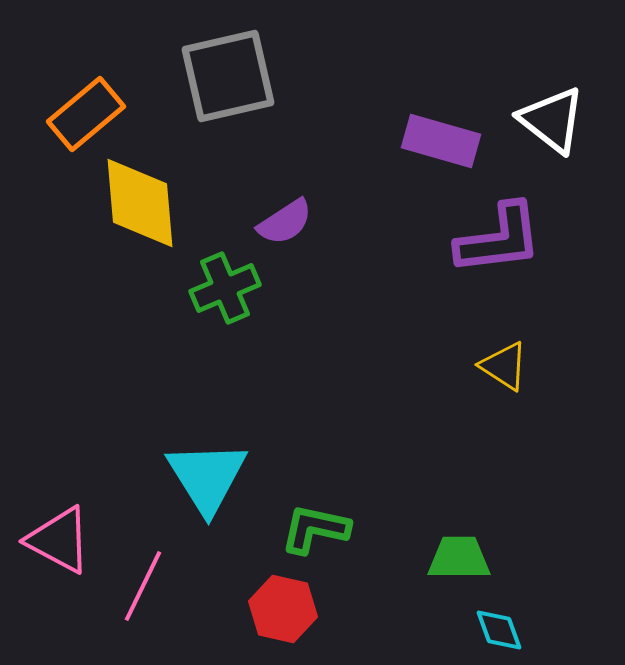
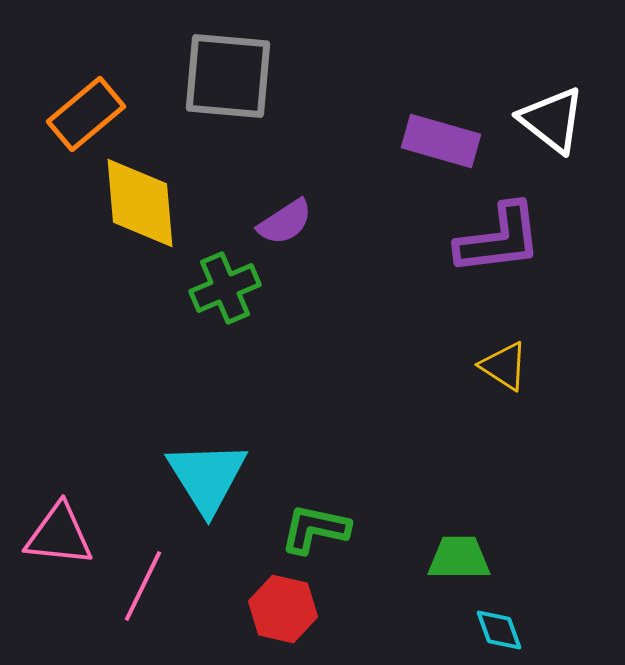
gray square: rotated 18 degrees clockwise
pink triangle: moved 5 px up; rotated 22 degrees counterclockwise
